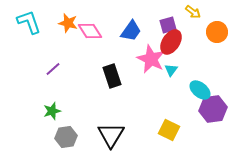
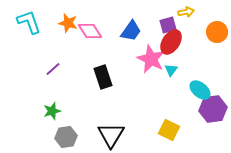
yellow arrow: moved 7 px left; rotated 49 degrees counterclockwise
black rectangle: moved 9 px left, 1 px down
